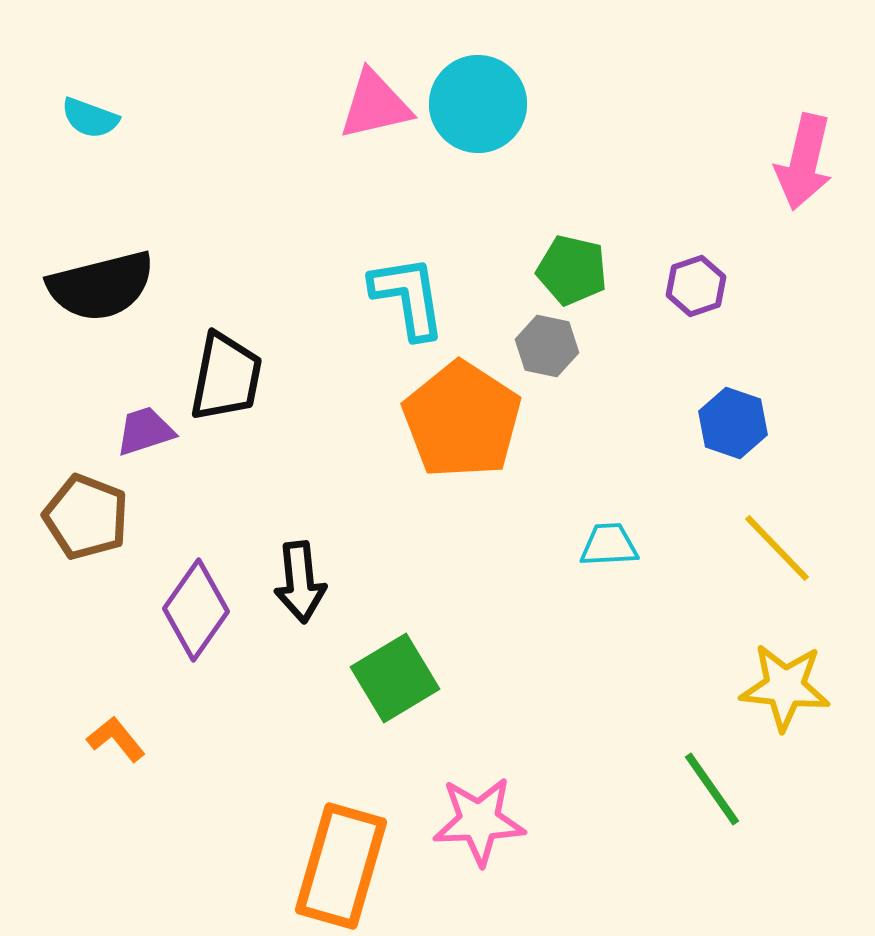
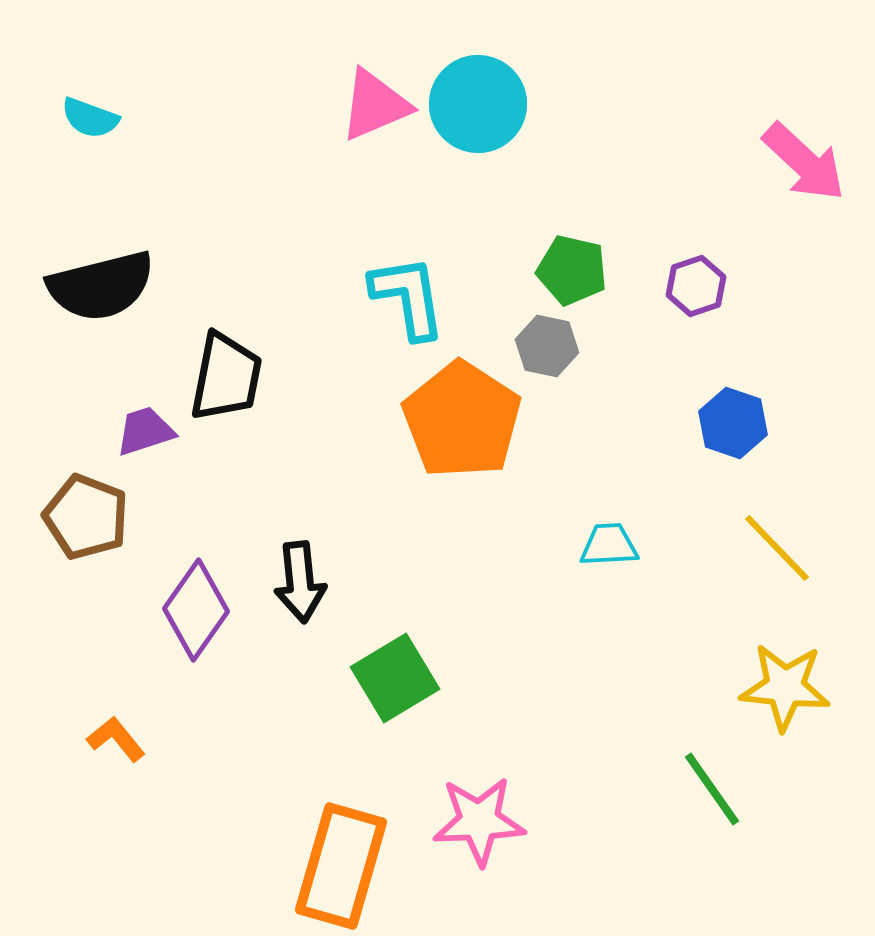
pink triangle: rotated 10 degrees counterclockwise
pink arrow: rotated 60 degrees counterclockwise
